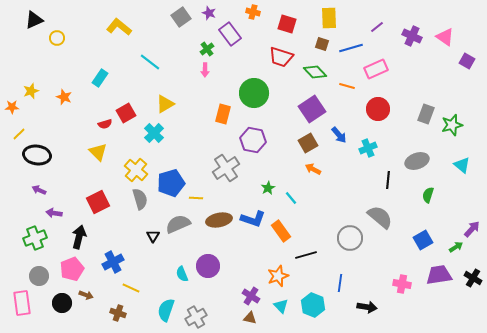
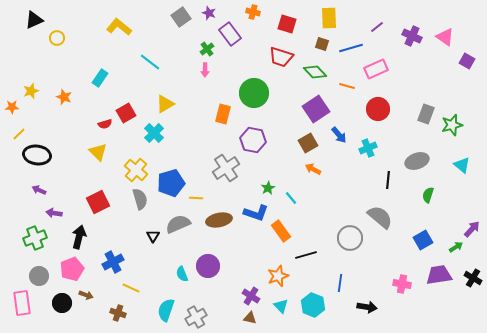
purple square at (312, 109): moved 4 px right
blue L-shape at (253, 219): moved 3 px right, 6 px up
